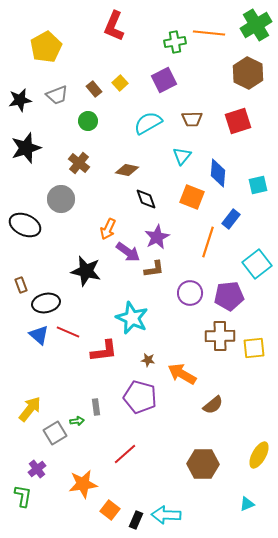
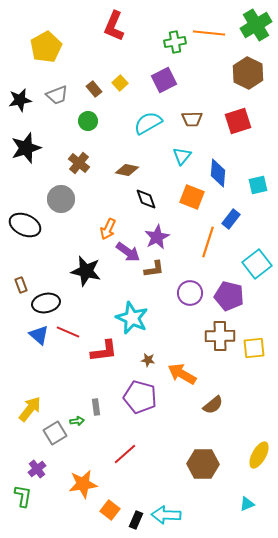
purple pentagon at (229, 296): rotated 20 degrees clockwise
